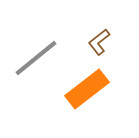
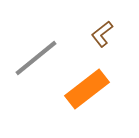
brown L-shape: moved 3 px right, 8 px up
